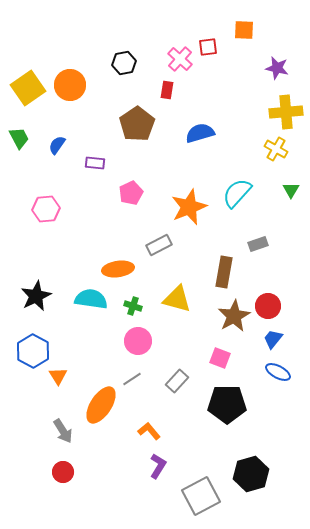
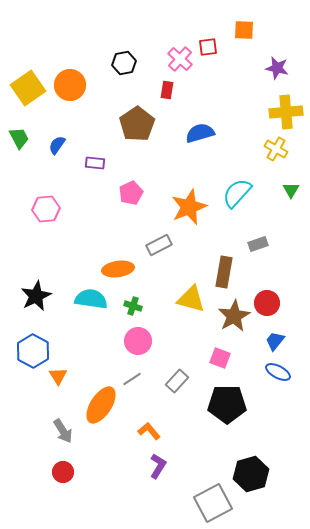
yellow triangle at (177, 299): moved 14 px right
red circle at (268, 306): moved 1 px left, 3 px up
blue trapezoid at (273, 339): moved 2 px right, 2 px down
gray square at (201, 496): moved 12 px right, 7 px down
